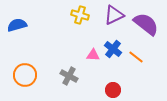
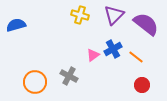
purple triangle: rotated 20 degrees counterclockwise
blue semicircle: moved 1 px left
blue cross: rotated 24 degrees clockwise
pink triangle: rotated 40 degrees counterclockwise
orange circle: moved 10 px right, 7 px down
red circle: moved 29 px right, 5 px up
